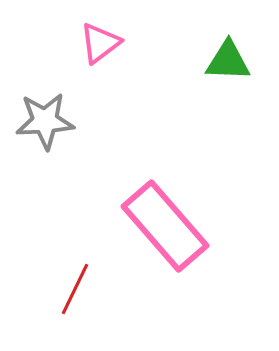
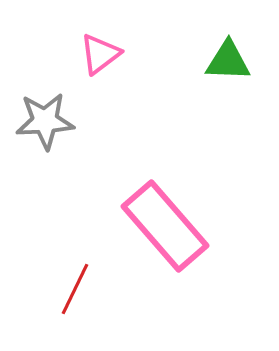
pink triangle: moved 11 px down
